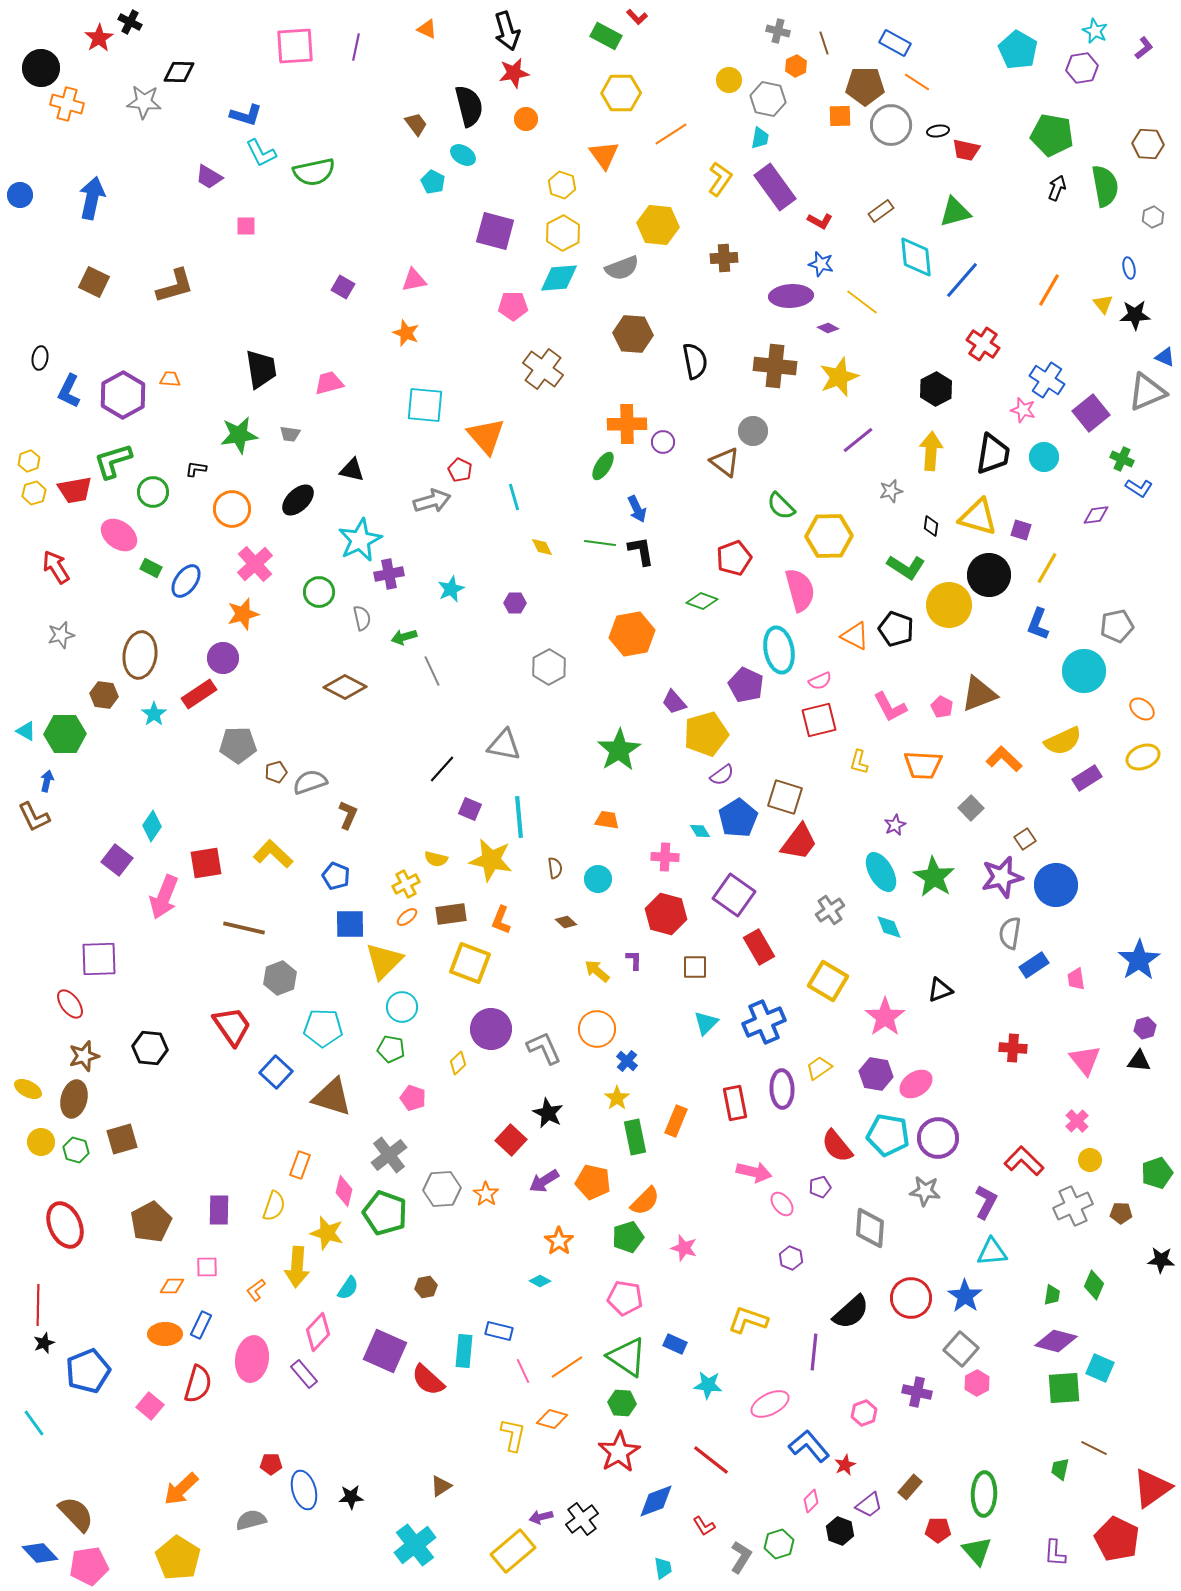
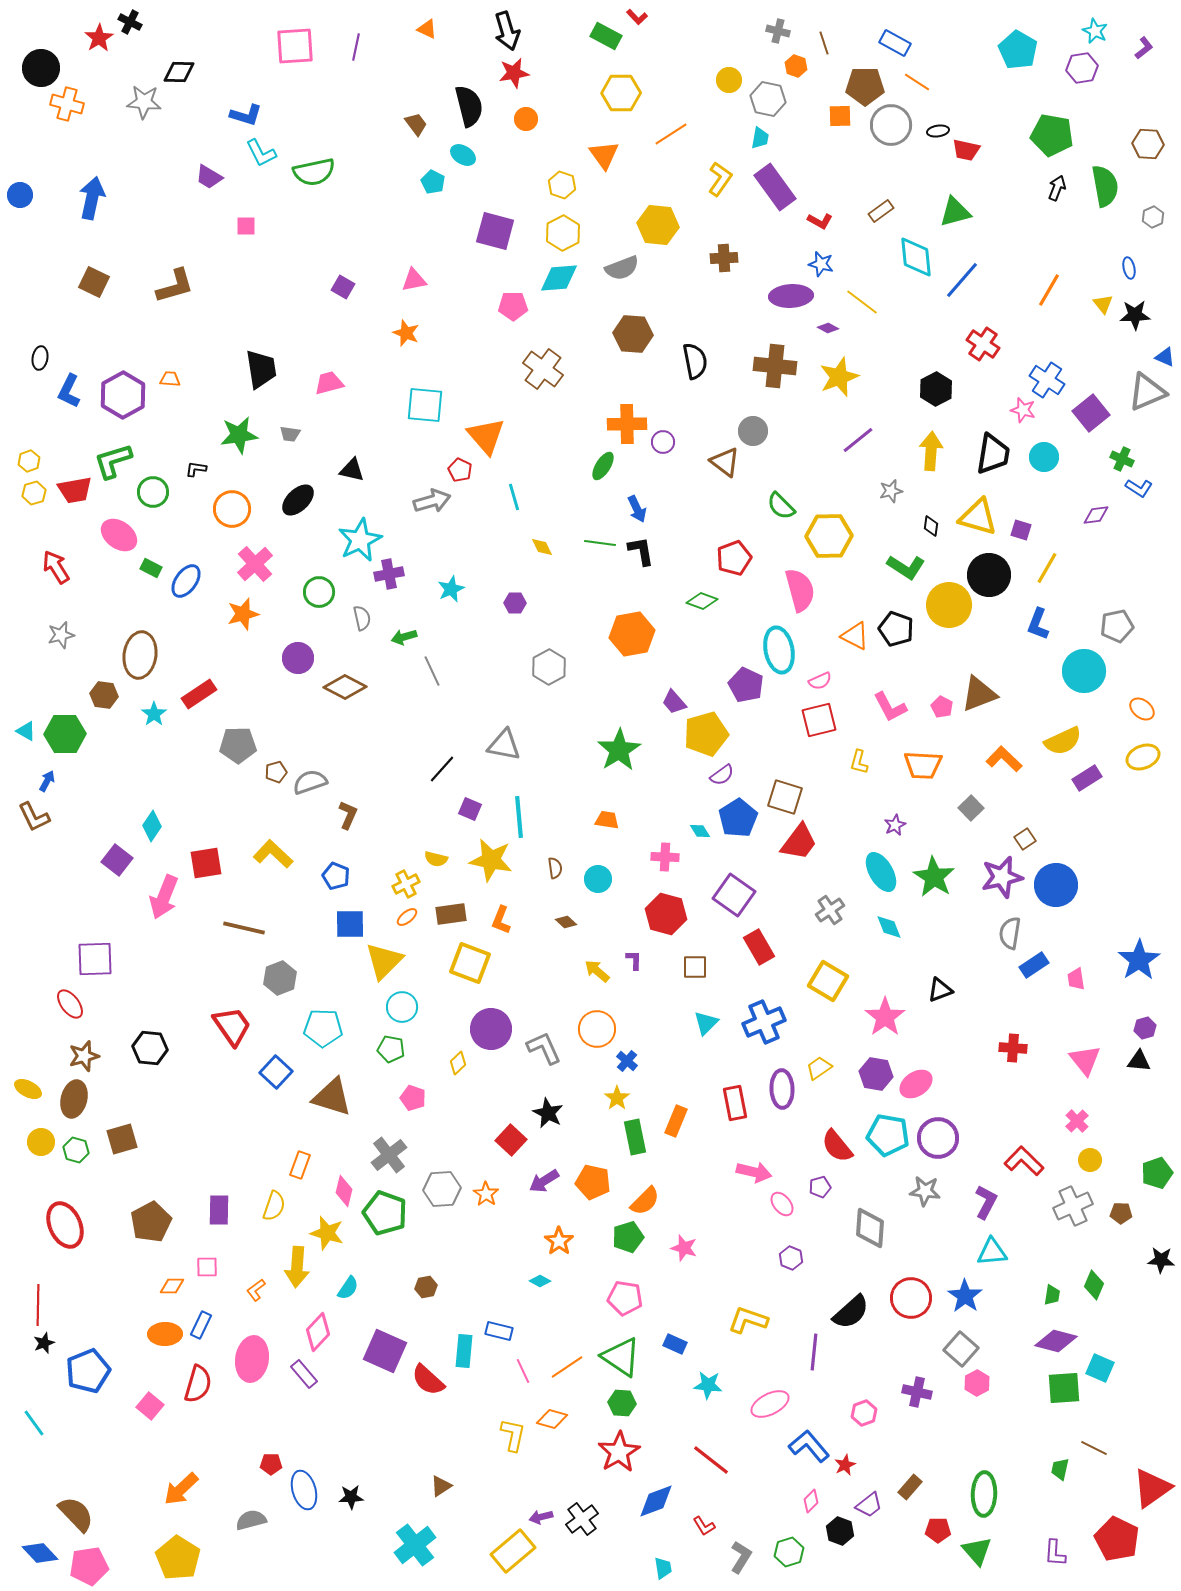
orange hexagon at (796, 66): rotated 15 degrees counterclockwise
purple circle at (223, 658): moved 75 px right
blue arrow at (47, 781): rotated 15 degrees clockwise
purple square at (99, 959): moved 4 px left
green triangle at (627, 1357): moved 6 px left
green hexagon at (779, 1544): moved 10 px right, 8 px down
